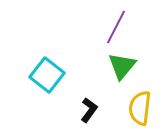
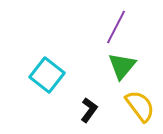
yellow semicircle: moved 2 px up; rotated 136 degrees clockwise
